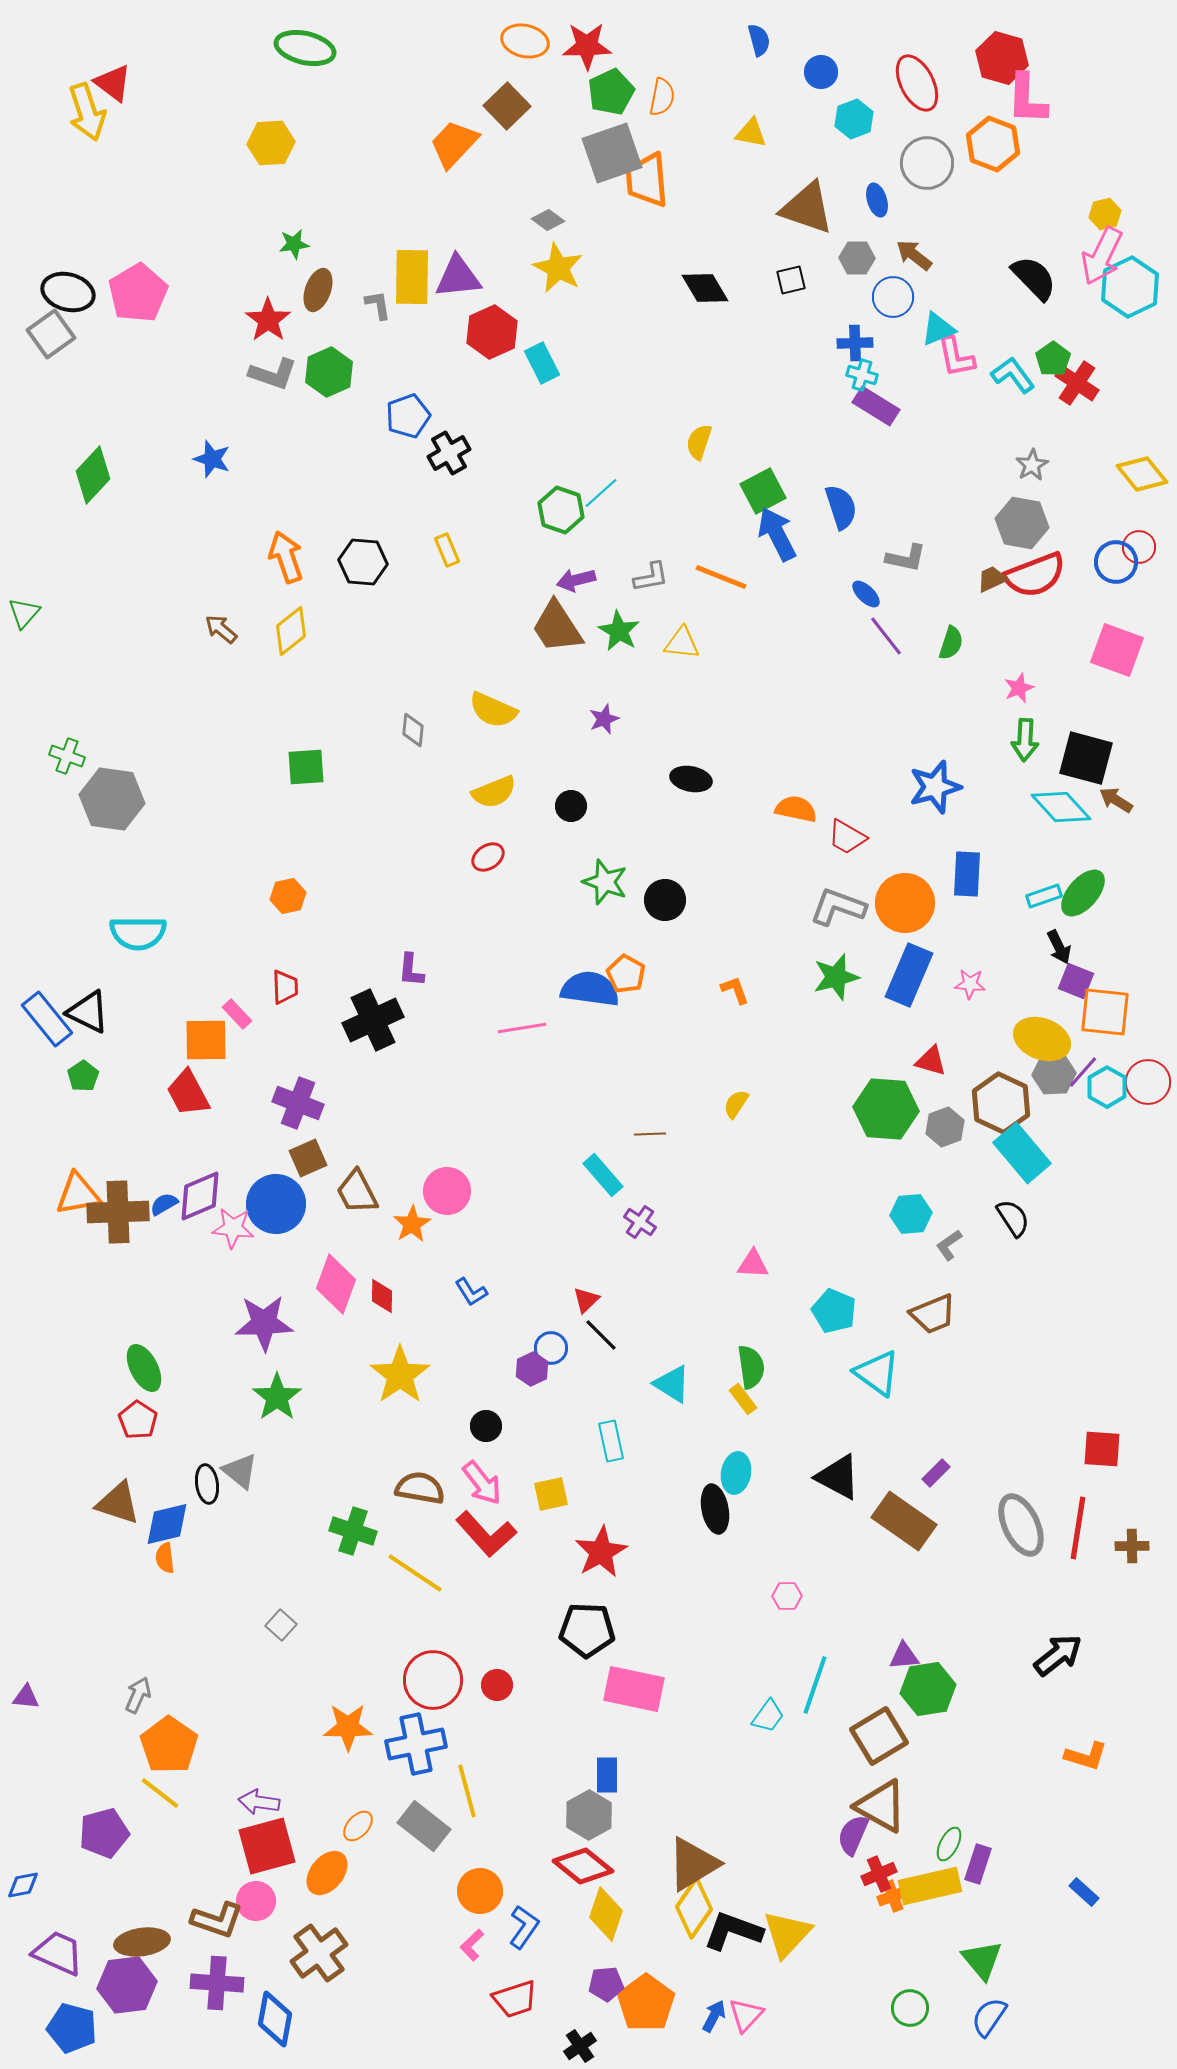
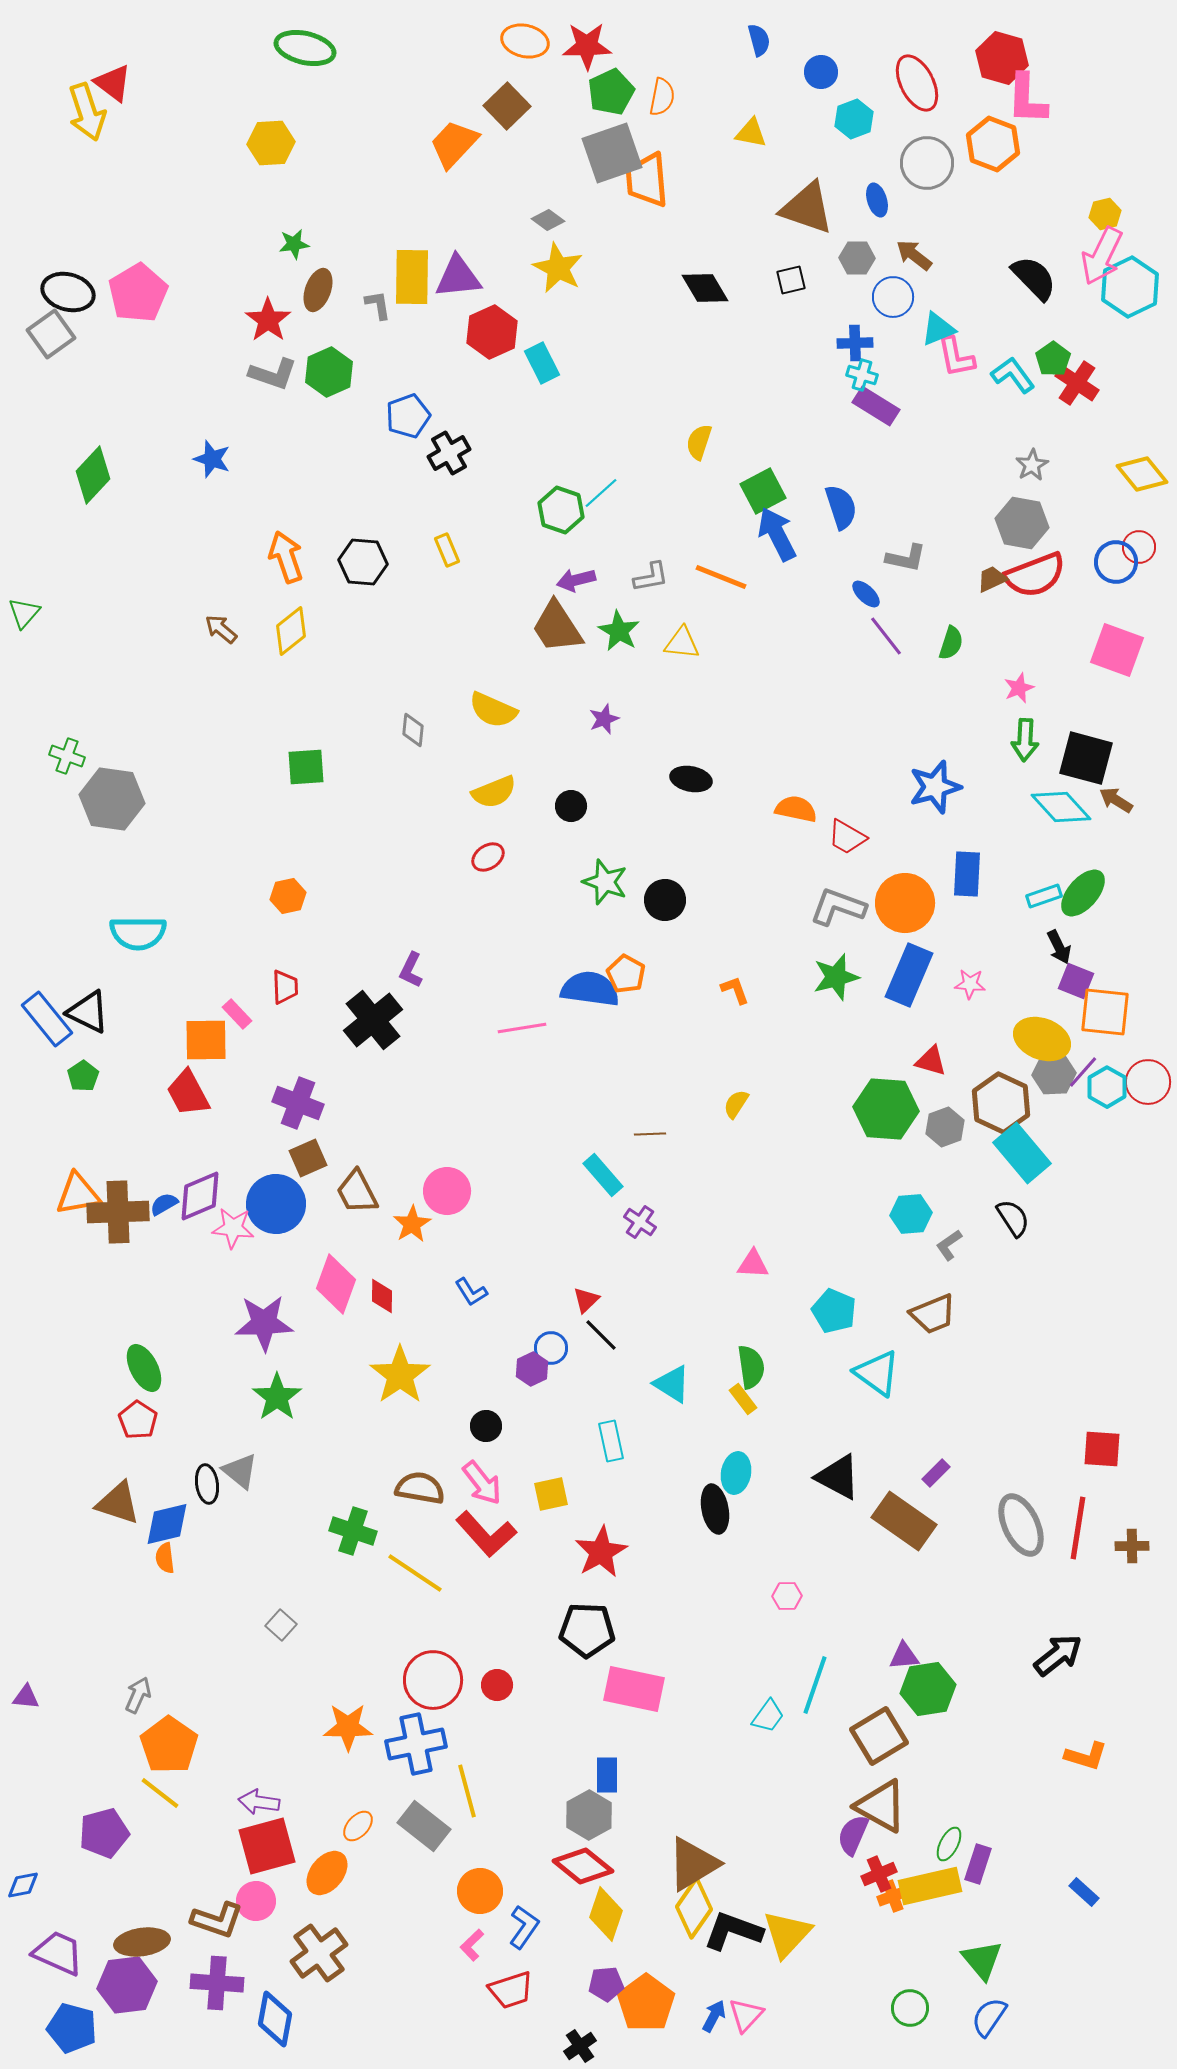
purple L-shape at (411, 970): rotated 21 degrees clockwise
black cross at (373, 1020): rotated 14 degrees counterclockwise
red trapezoid at (515, 1999): moved 4 px left, 9 px up
